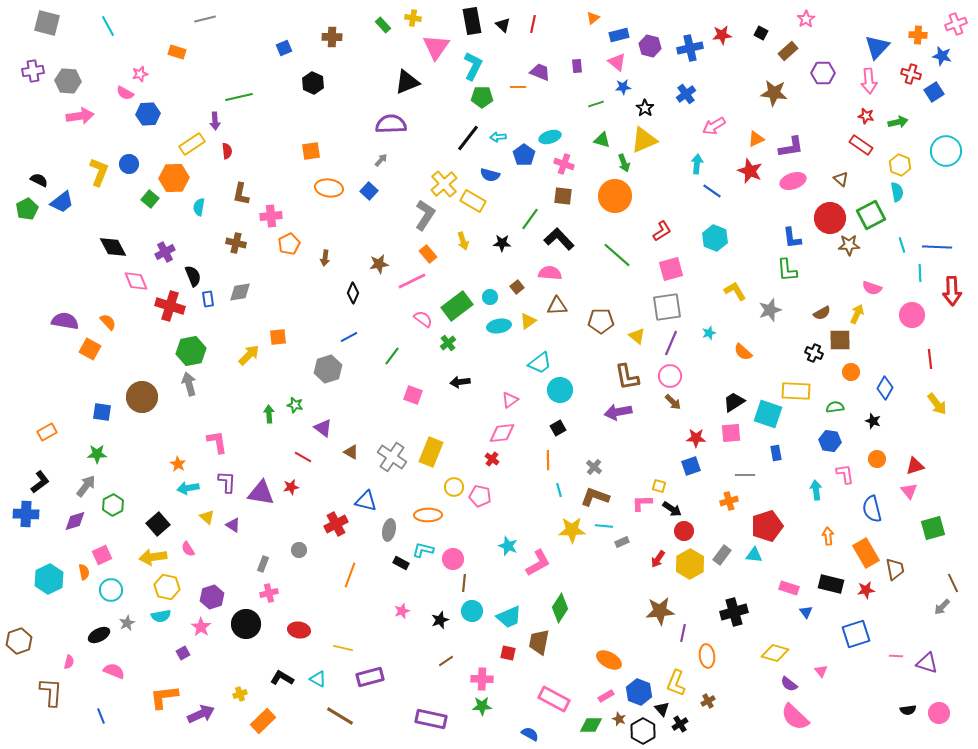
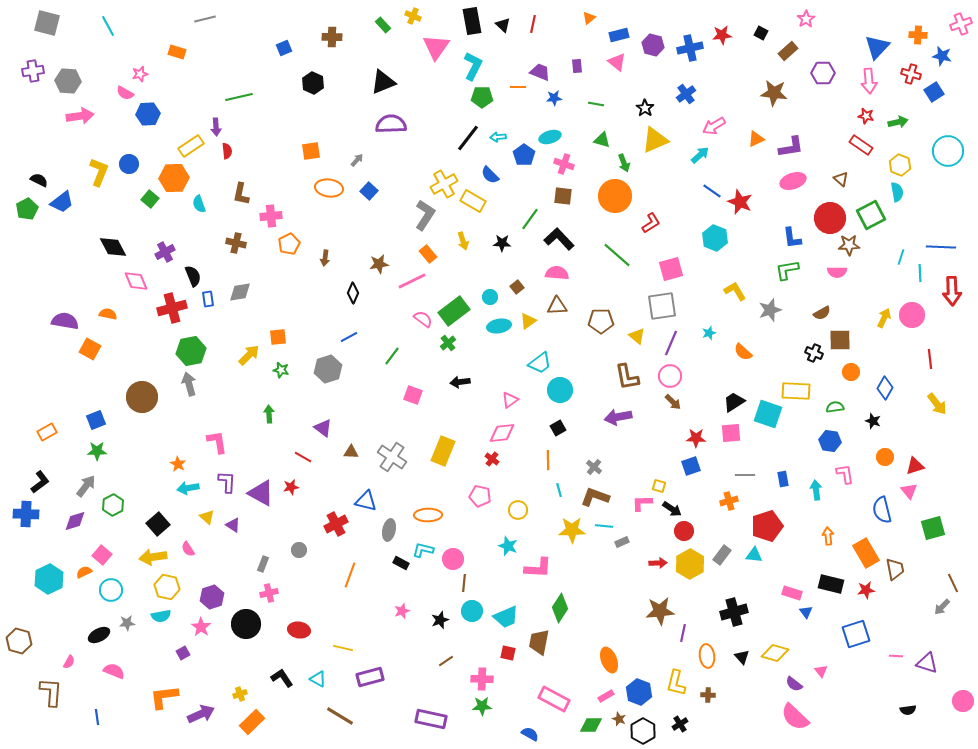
yellow cross at (413, 18): moved 2 px up; rotated 14 degrees clockwise
orange triangle at (593, 18): moved 4 px left
pink cross at (956, 24): moved 5 px right
purple hexagon at (650, 46): moved 3 px right, 1 px up
black triangle at (407, 82): moved 24 px left
blue star at (623, 87): moved 69 px left, 11 px down
green line at (596, 104): rotated 28 degrees clockwise
purple arrow at (215, 121): moved 1 px right, 6 px down
yellow triangle at (644, 140): moved 11 px right
yellow rectangle at (192, 144): moved 1 px left, 2 px down
cyan circle at (946, 151): moved 2 px right
gray arrow at (381, 160): moved 24 px left
cyan arrow at (697, 164): moved 3 px right, 9 px up; rotated 42 degrees clockwise
red star at (750, 171): moved 10 px left, 31 px down
blue semicircle at (490, 175): rotated 30 degrees clockwise
yellow cross at (444, 184): rotated 12 degrees clockwise
cyan semicircle at (199, 207): moved 3 px up; rotated 30 degrees counterclockwise
red L-shape at (662, 231): moved 11 px left, 8 px up
cyan line at (902, 245): moved 1 px left, 12 px down; rotated 35 degrees clockwise
blue line at (937, 247): moved 4 px right
green L-shape at (787, 270): rotated 85 degrees clockwise
pink semicircle at (550, 273): moved 7 px right
pink semicircle at (872, 288): moved 35 px left, 16 px up; rotated 18 degrees counterclockwise
red cross at (170, 306): moved 2 px right, 2 px down; rotated 32 degrees counterclockwise
green rectangle at (457, 306): moved 3 px left, 5 px down
gray square at (667, 307): moved 5 px left, 1 px up
yellow arrow at (857, 314): moved 27 px right, 4 px down
orange semicircle at (108, 322): moved 8 px up; rotated 36 degrees counterclockwise
green star at (295, 405): moved 14 px left, 35 px up
blue square at (102, 412): moved 6 px left, 8 px down; rotated 30 degrees counterclockwise
purple arrow at (618, 412): moved 5 px down
brown triangle at (351, 452): rotated 28 degrees counterclockwise
yellow rectangle at (431, 452): moved 12 px right, 1 px up
blue rectangle at (776, 453): moved 7 px right, 26 px down
green star at (97, 454): moved 3 px up
orange circle at (877, 459): moved 8 px right, 2 px up
yellow circle at (454, 487): moved 64 px right, 23 px down
purple triangle at (261, 493): rotated 20 degrees clockwise
blue semicircle at (872, 509): moved 10 px right, 1 px down
pink square at (102, 555): rotated 24 degrees counterclockwise
red arrow at (658, 559): moved 4 px down; rotated 126 degrees counterclockwise
pink L-shape at (538, 563): moved 5 px down; rotated 32 degrees clockwise
orange semicircle at (84, 572): rotated 105 degrees counterclockwise
pink rectangle at (789, 588): moved 3 px right, 5 px down
cyan trapezoid at (509, 617): moved 3 px left
gray star at (127, 623): rotated 21 degrees clockwise
brown hexagon at (19, 641): rotated 25 degrees counterclockwise
orange ellipse at (609, 660): rotated 40 degrees clockwise
pink semicircle at (69, 662): rotated 16 degrees clockwise
black L-shape at (282, 678): rotated 25 degrees clockwise
yellow L-shape at (676, 683): rotated 8 degrees counterclockwise
purple semicircle at (789, 684): moved 5 px right
brown cross at (708, 701): moved 6 px up; rotated 32 degrees clockwise
black triangle at (662, 709): moved 80 px right, 52 px up
pink circle at (939, 713): moved 24 px right, 12 px up
blue line at (101, 716): moved 4 px left, 1 px down; rotated 14 degrees clockwise
orange rectangle at (263, 721): moved 11 px left, 1 px down
